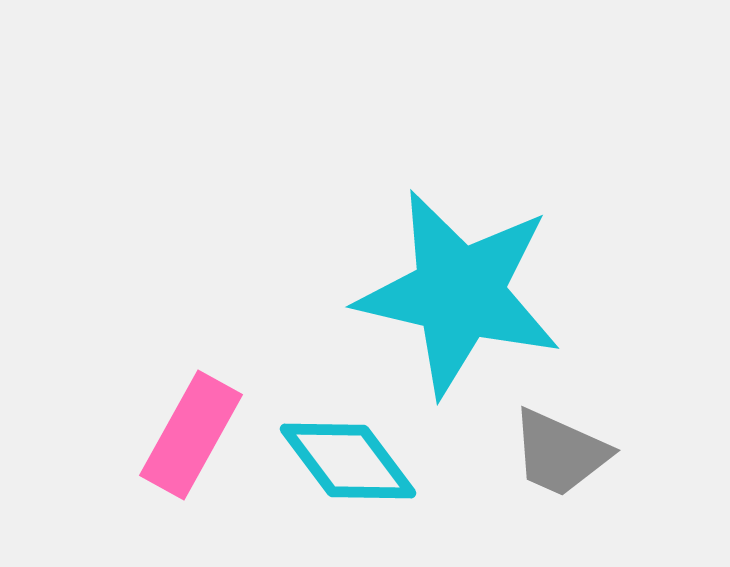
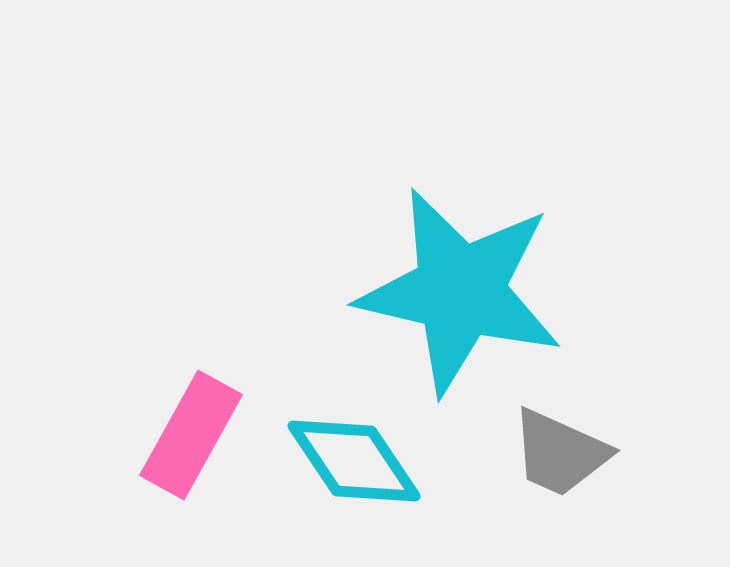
cyan star: moved 1 px right, 2 px up
cyan diamond: moved 6 px right; rotated 3 degrees clockwise
